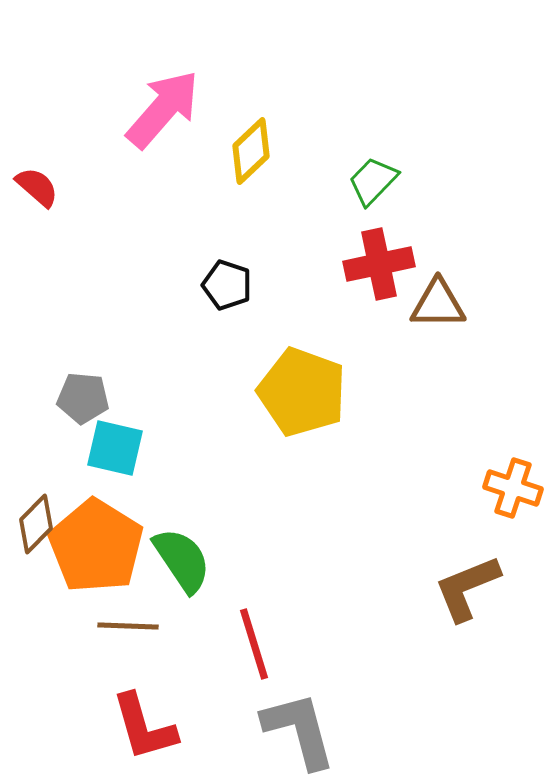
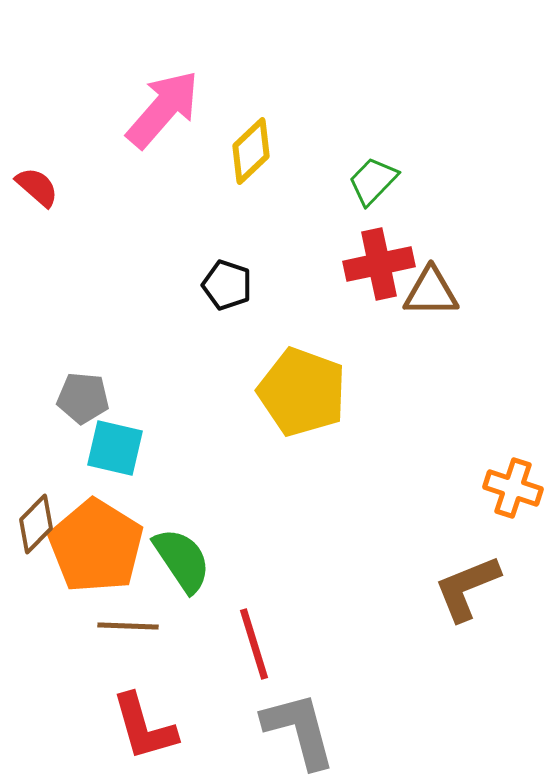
brown triangle: moved 7 px left, 12 px up
